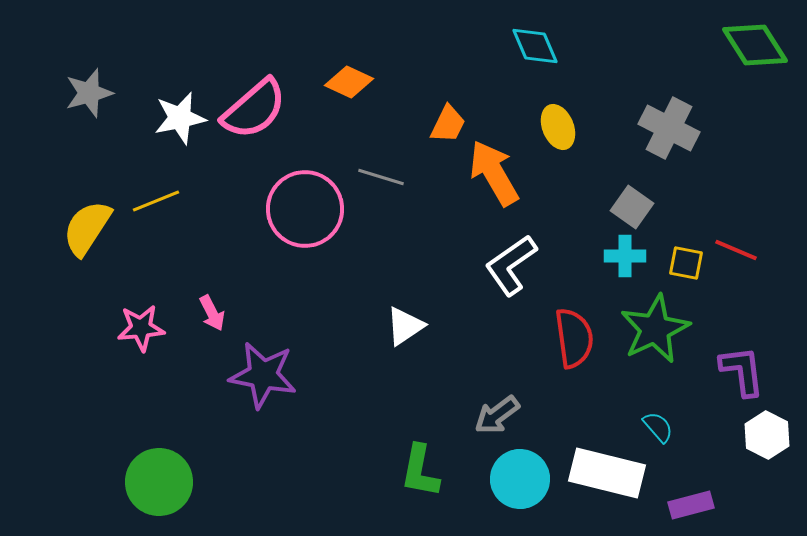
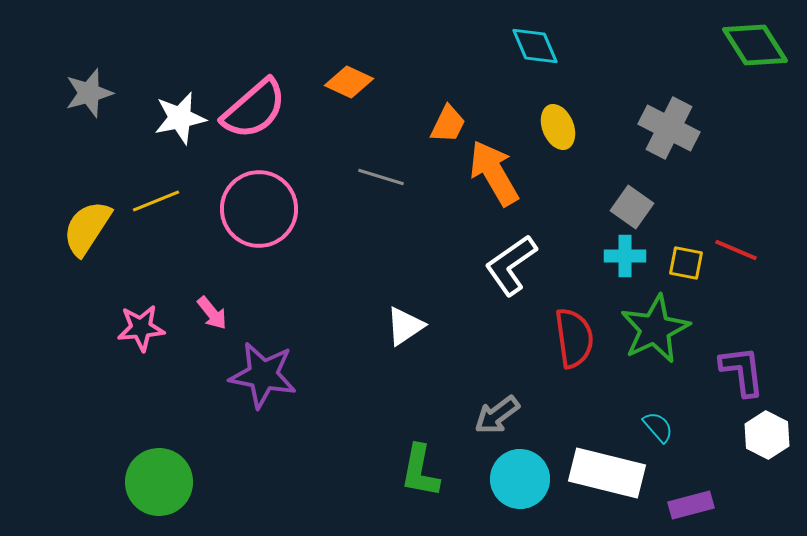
pink circle: moved 46 px left
pink arrow: rotated 12 degrees counterclockwise
